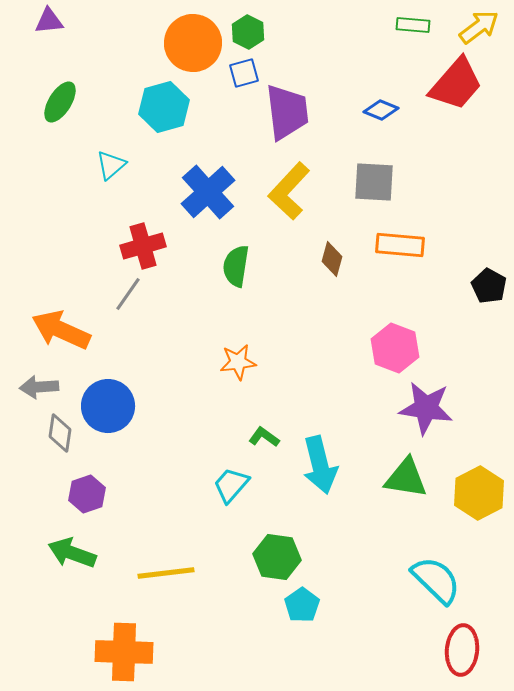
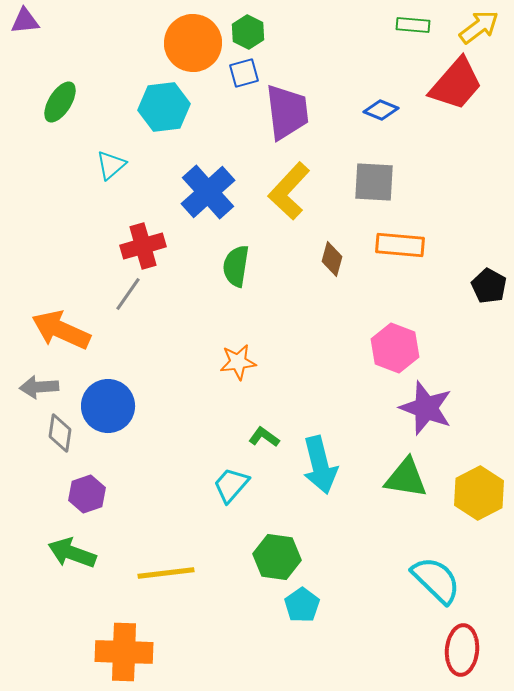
purple triangle at (49, 21): moved 24 px left
cyan hexagon at (164, 107): rotated 9 degrees clockwise
purple star at (426, 408): rotated 12 degrees clockwise
